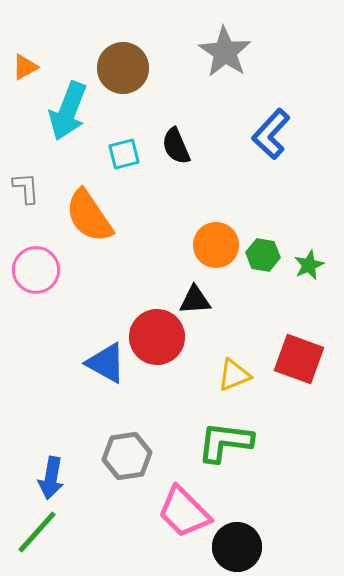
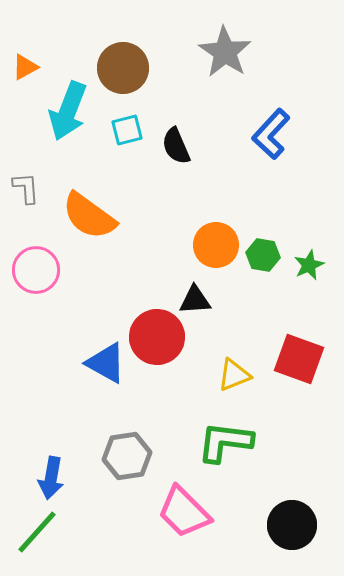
cyan square: moved 3 px right, 24 px up
orange semicircle: rotated 20 degrees counterclockwise
black circle: moved 55 px right, 22 px up
